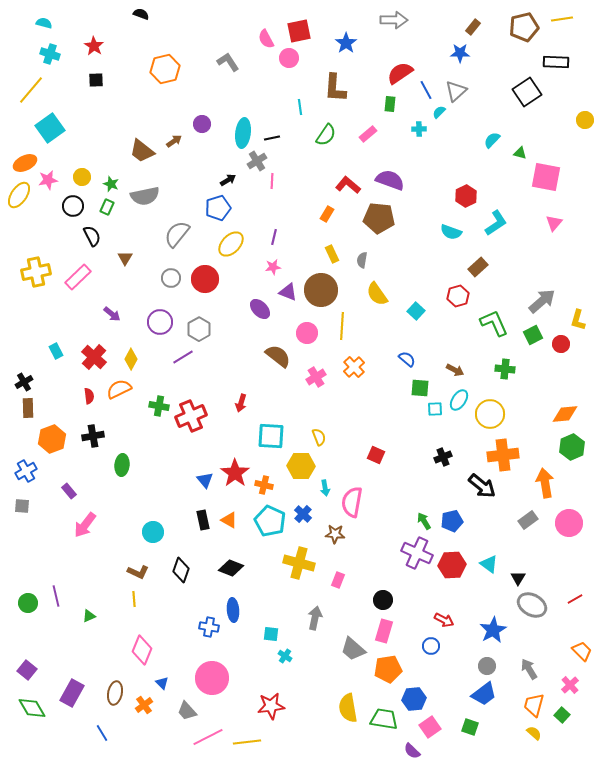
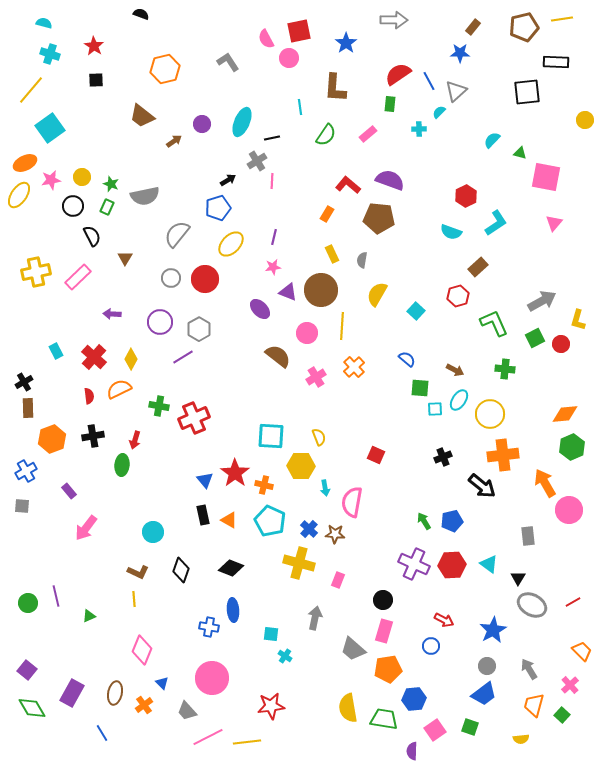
red semicircle at (400, 73): moved 2 px left, 1 px down
blue line at (426, 90): moved 3 px right, 9 px up
black square at (527, 92): rotated 28 degrees clockwise
cyan ellipse at (243, 133): moved 1 px left, 11 px up; rotated 16 degrees clockwise
brown trapezoid at (142, 151): moved 35 px up
pink star at (48, 180): moved 3 px right
yellow semicircle at (377, 294): rotated 65 degrees clockwise
gray arrow at (542, 301): rotated 12 degrees clockwise
purple arrow at (112, 314): rotated 144 degrees clockwise
green square at (533, 335): moved 2 px right, 3 px down
red arrow at (241, 403): moved 106 px left, 37 px down
red cross at (191, 416): moved 3 px right, 2 px down
orange arrow at (545, 483): rotated 20 degrees counterclockwise
blue cross at (303, 514): moved 6 px right, 15 px down
black rectangle at (203, 520): moved 5 px up
gray rectangle at (528, 520): moved 16 px down; rotated 60 degrees counterclockwise
pink circle at (569, 523): moved 13 px up
pink arrow at (85, 525): moved 1 px right, 3 px down
purple cross at (417, 553): moved 3 px left, 11 px down
red line at (575, 599): moved 2 px left, 3 px down
pink square at (430, 727): moved 5 px right, 3 px down
yellow semicircle at (534, 733): moved 13 px left, 6 px down; rotated 133 degrees clockwise
purple semicircle at (412, 751): rotated 48 degrees clockwise
